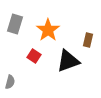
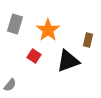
gray semicircle: moved 3 px down; rotated 24 degrees clockwise
